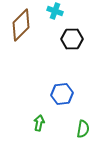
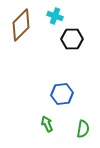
cyan cross: moved 5 px down
green arrow: moved 8 px right, 1 px down; rotated 35 degrees counterclockwise
